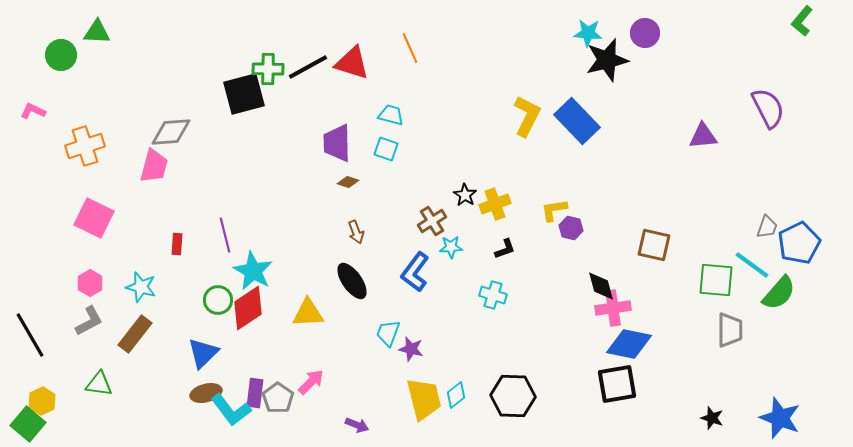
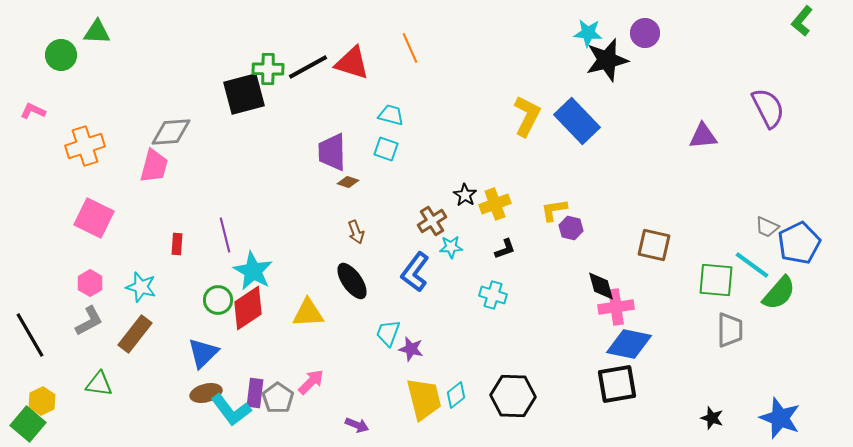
purple trapezoid at (337, 143): moved 5 px left, 9 px down
gray trapezoid at (767, 227): rotated 95 degrees clockwise
pink cross at (613, 308): moved 3 px right, 1 px up
